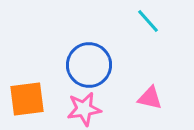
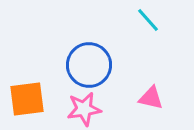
cyan line: moved 1 px up
pink triangle: moved 1 px right
